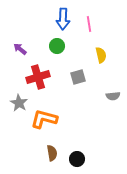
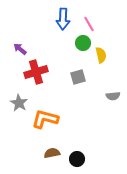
pink line: rotated 21 degrees counterclockwise
green circle: moved 26 px right, 3 px up
red cross: moved 2 px left, 5 px up
orange L-shape: moved 1 px right
brown semicircle: rotated 91 degrees counterclockwise
